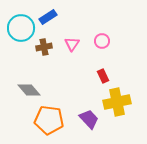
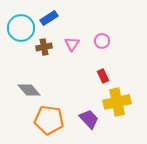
blue rectangle: moved 1 px right, 1 px down
